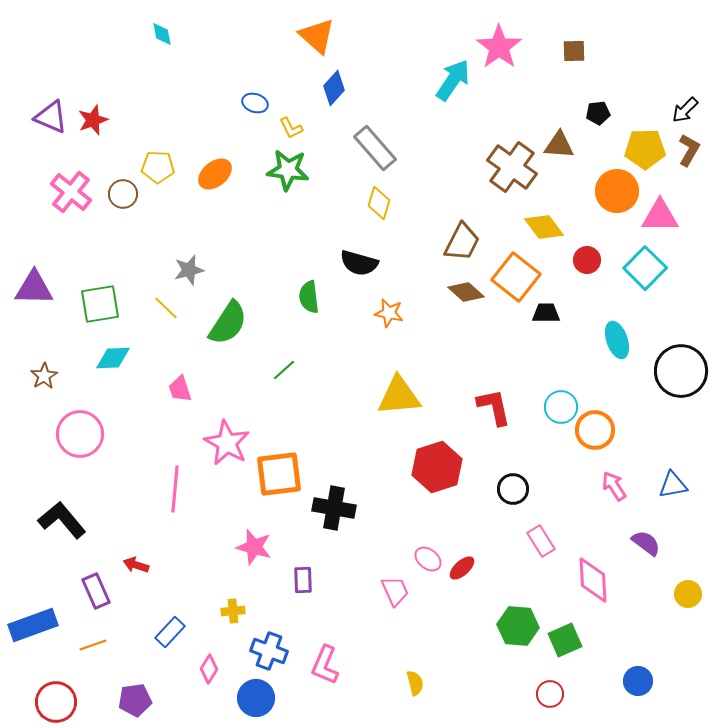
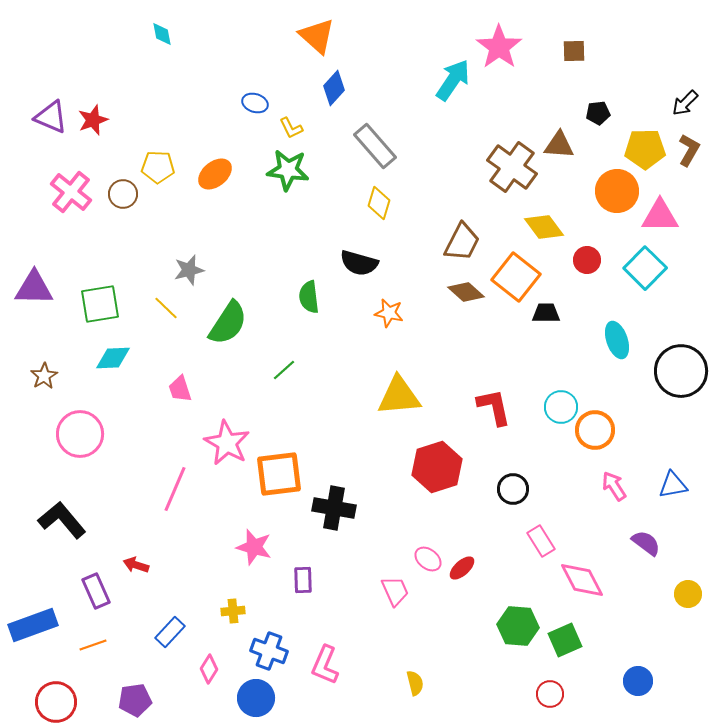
black arrow at (685, 110): moved 7 px up
gray rectangle at (375, 148): moved 2 px up
pink line at (175, 489): rotated 18 degrees clockwise
pink diamond at (593, 580): moved 11 px left; rotated 24 degrees counterclockwise
